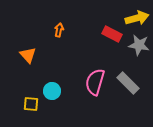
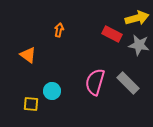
orange triangle: rotated 12 degrees counterclockwise
